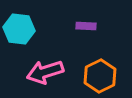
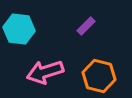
purple rectangle: rotated 48 degrees counterclockwise
orange hexagon: moved 1 px left; rotated 20 degrees counterclockwise
